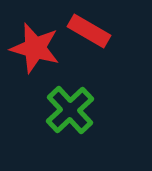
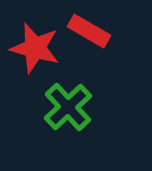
green cross: moved 2 px left, 3 px up
